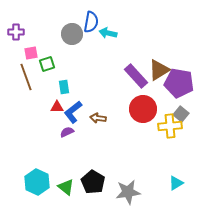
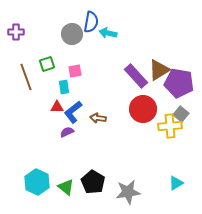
pink square: moved 44 px right, 18 px down
